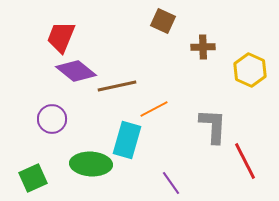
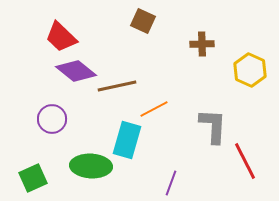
brown square: moved 20 px left
red trapezoid: rotated 68 degrees counterclockwise
brown cross: moved 1 px left, 3 px up
green ellipse: moved 2 px down
purple line: rotated 55 degrees clockwise
